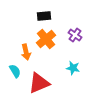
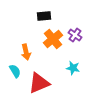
orange cross: moved 7 px right
